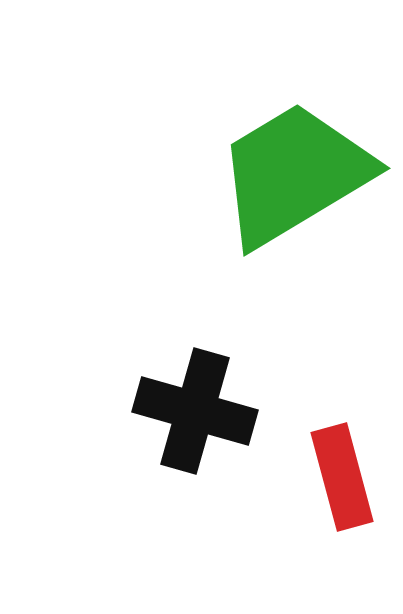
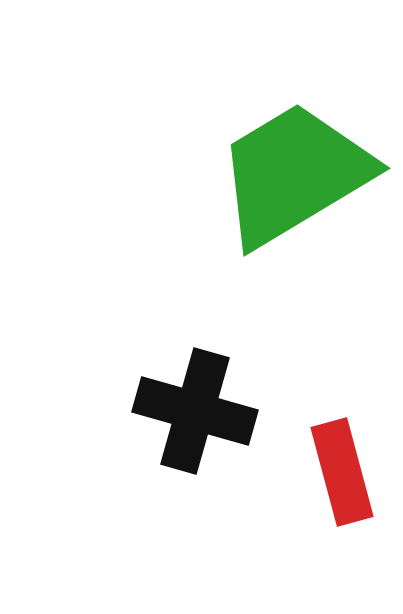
red rectangle: moved 5 px up
